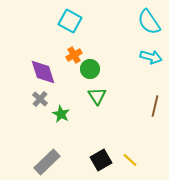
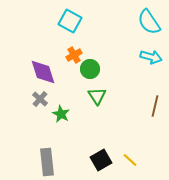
gray rectangle: rotated 52 degrees counterclockwise
